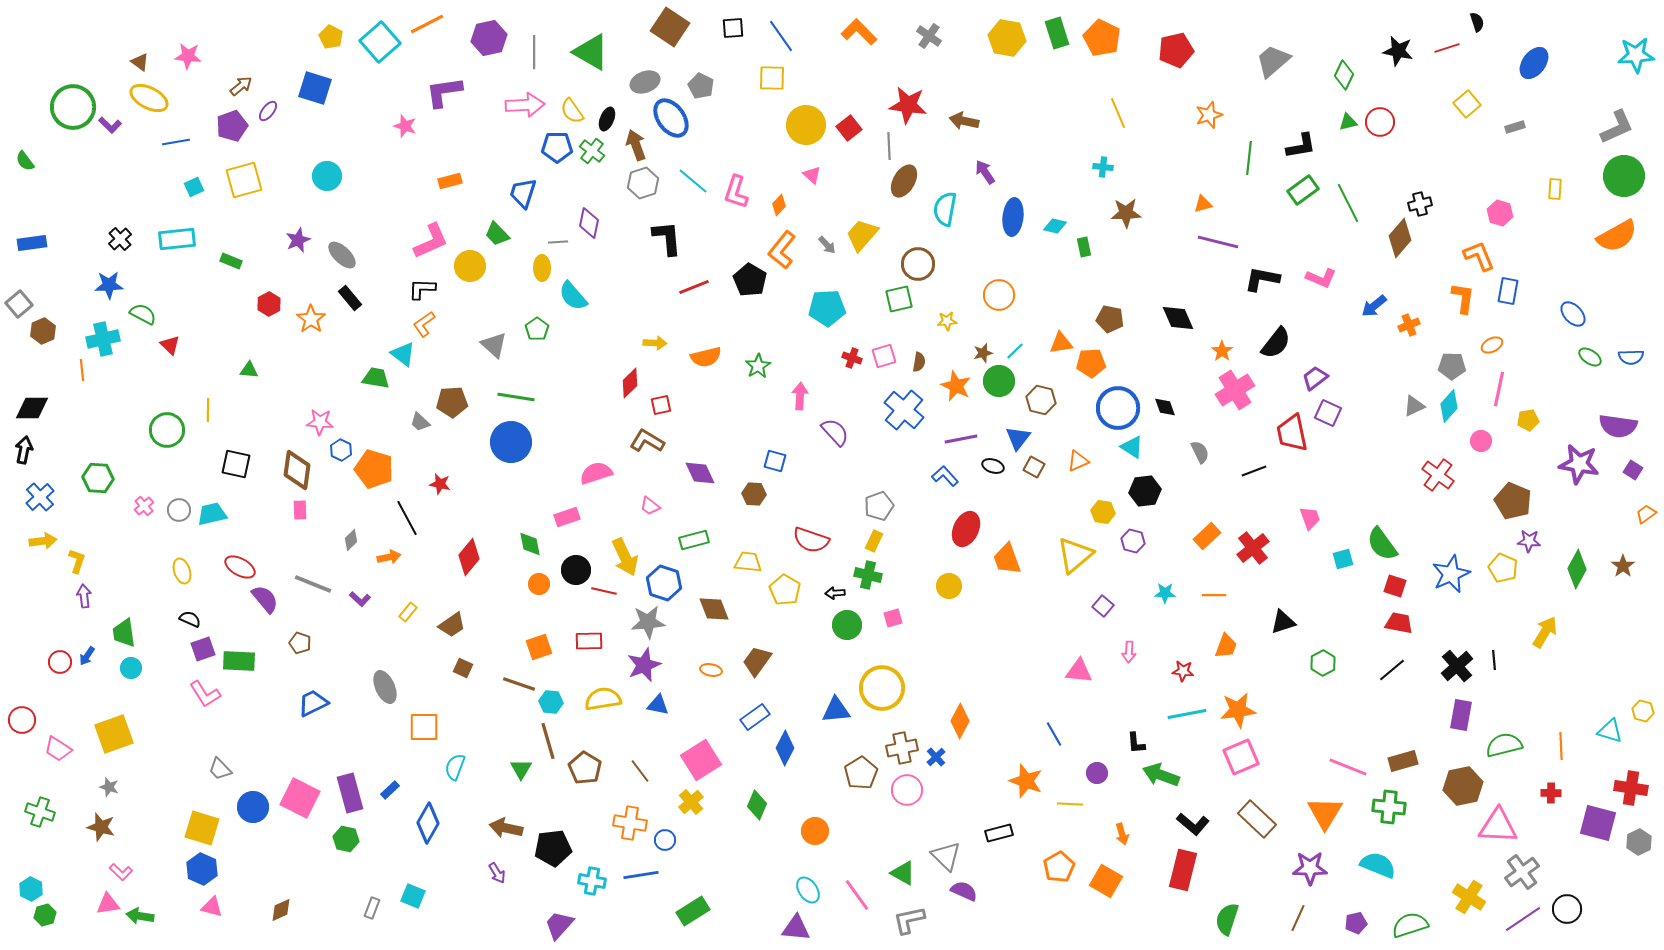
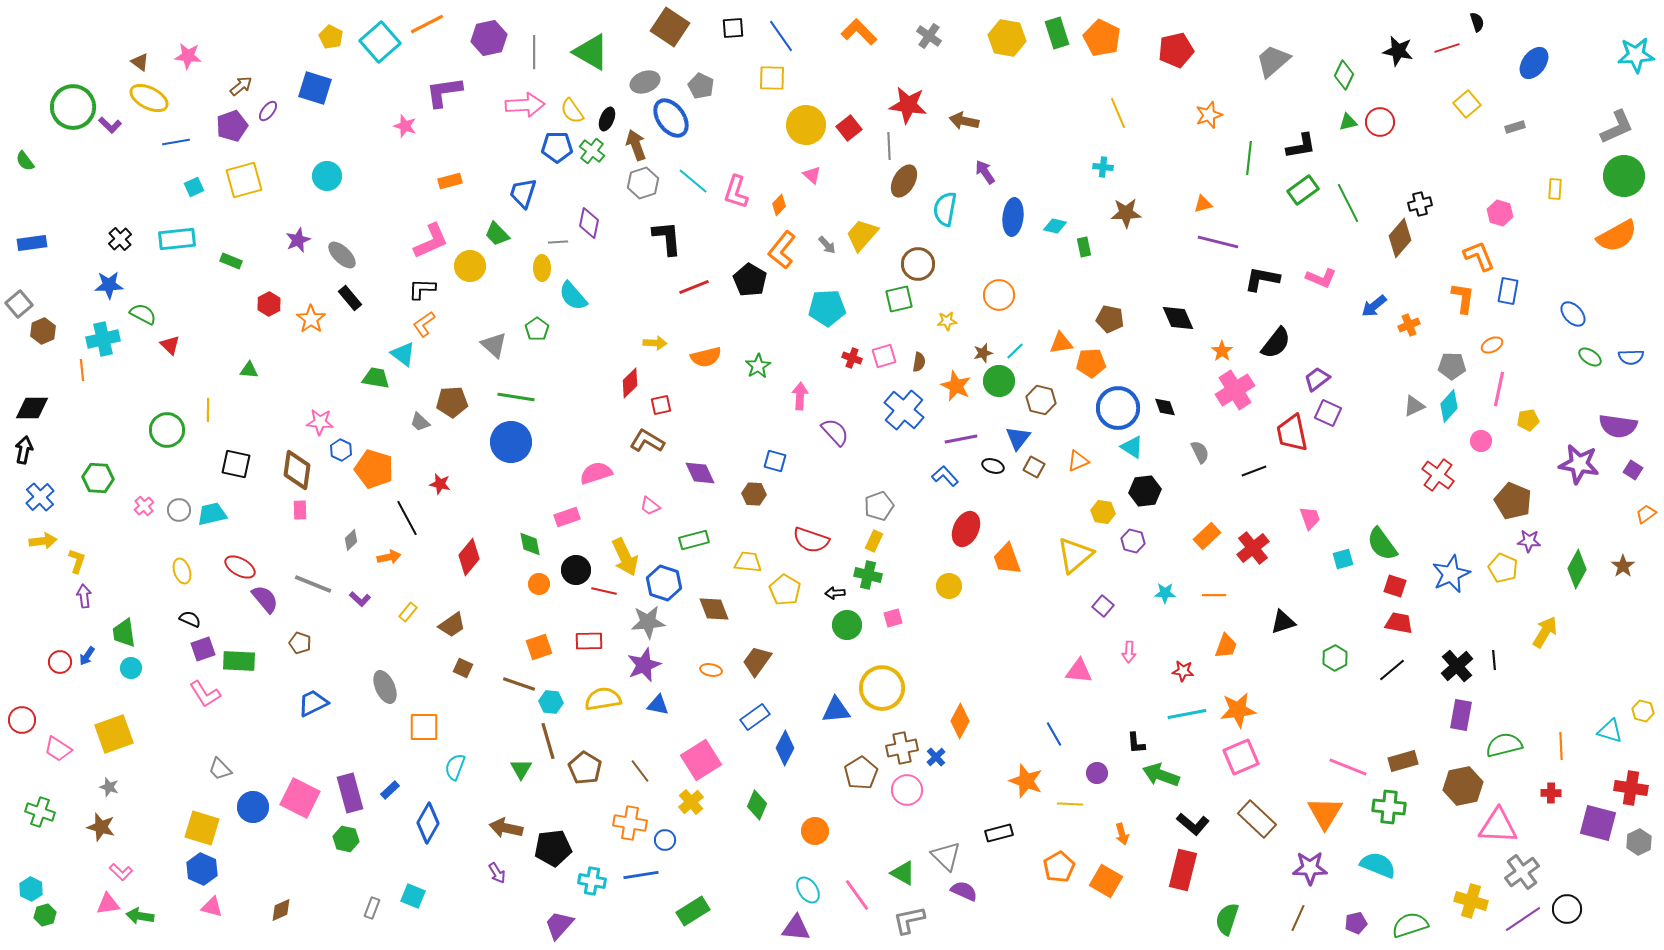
purple trapezoid at (1315, 378): moved 2 px right, 1 px down
green hexagon at (1323, 663): moved 12 px right, 5 px up
yellow cross at (1469, 897): moved 2 px right, 4 px down; rotated 16 degrees counterclockwise
